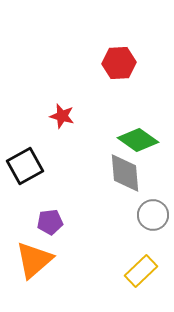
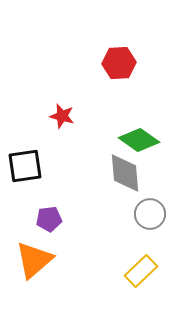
green diamond: moved 1 px right
black square: rotated 21 degrees clockwise
gray circle: moved 3 px left, 1 px up
purple pentagon: moved 1 px left, 3 px up
